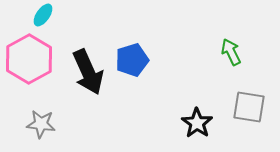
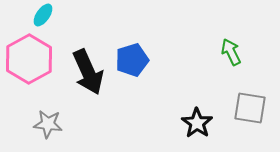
gray square: moved 1 px right, 1 px down
gray star: moved 7 px right
